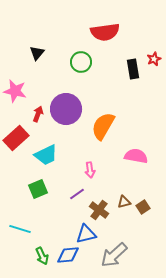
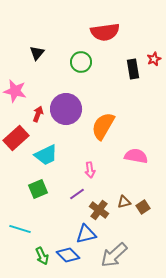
blue diamond: rotated 50 degrees clockwise
